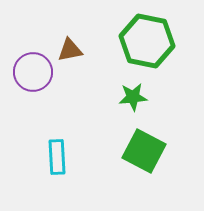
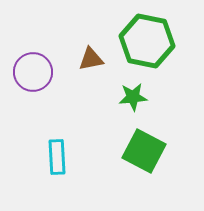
brown triangle: moved 21 px right, 9 px down
